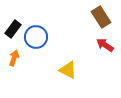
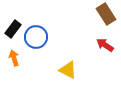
brown rectangle: moved 5 px right, 3 px up
orange arrow: rotated 35 degrees counterclockwise
